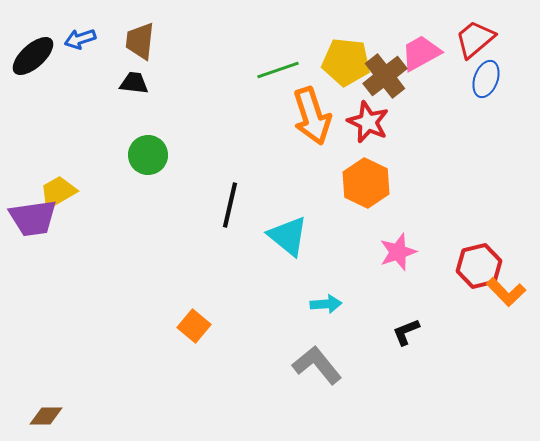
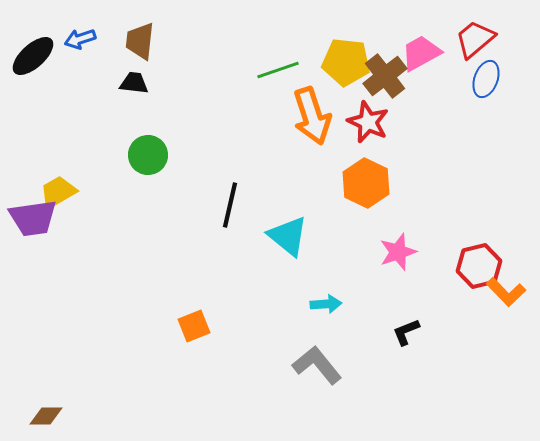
orange square: rotated 28 degrees clockwise
